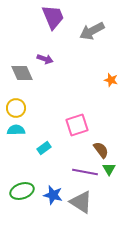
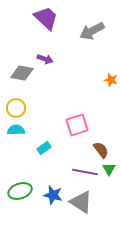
purple trapezoid: moved 7 px left, 1 px down; rotated 24 degrees counterclockwise
gray diamond: rotated 55 degrees counterclockwise
green ellipse: moved 2 px left
